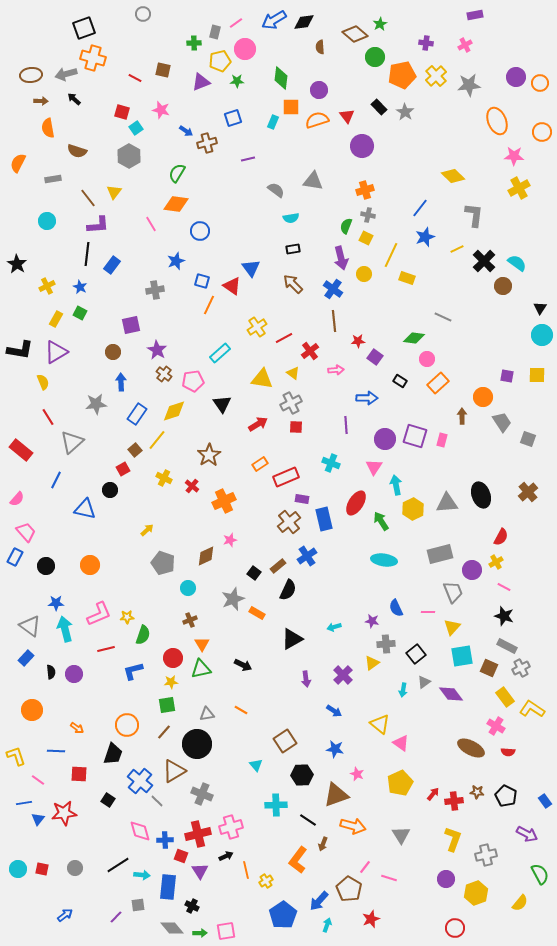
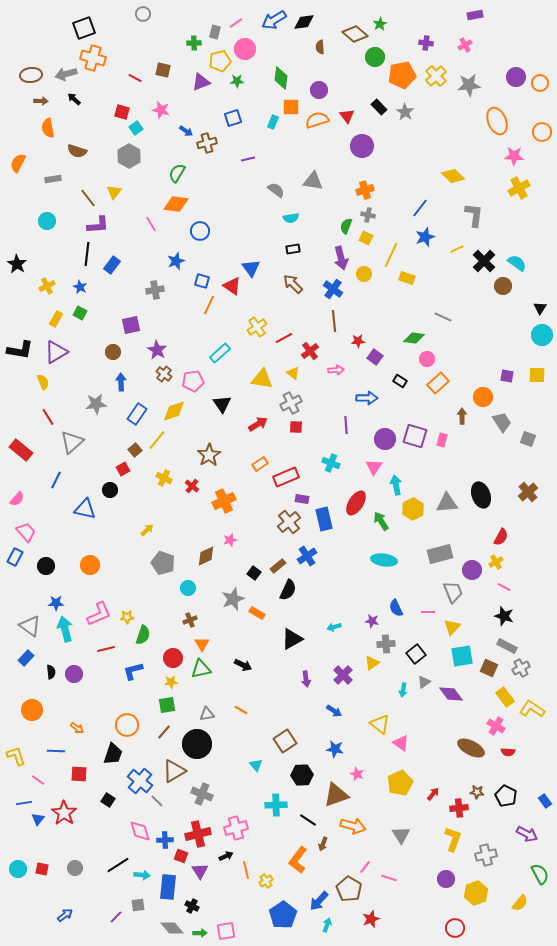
red cross at (454, 801): moved 5 px right, 7 px down
red star at (64, 813): rotated 30 degrees counterclockwise
pink cross at (231, 827): moved 5 px right, 1 px down
